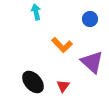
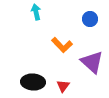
black ellipse: rotated 45 degrees counterclockwise
